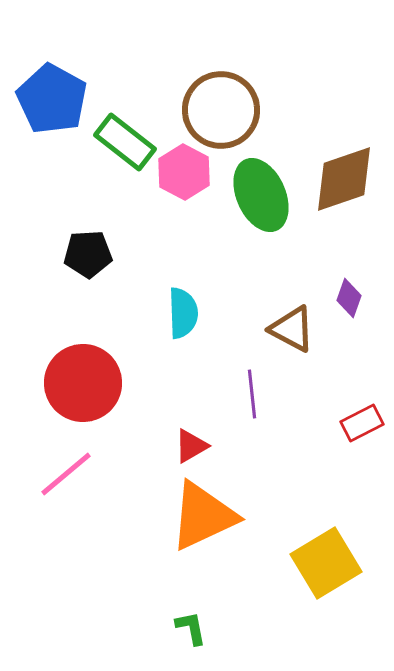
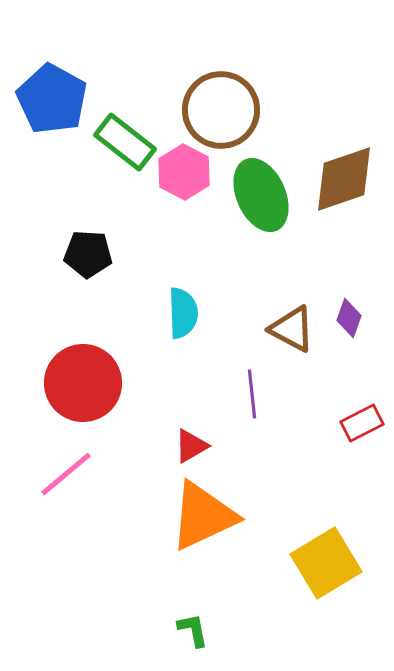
black pentagon: rotated 6 degrees clockwise
purple diamond: moved 20 px down
green L-shape: moved 2 px right, 2 px down
